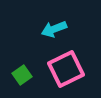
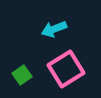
pink square: rotated 6 degrees counterclockwise
